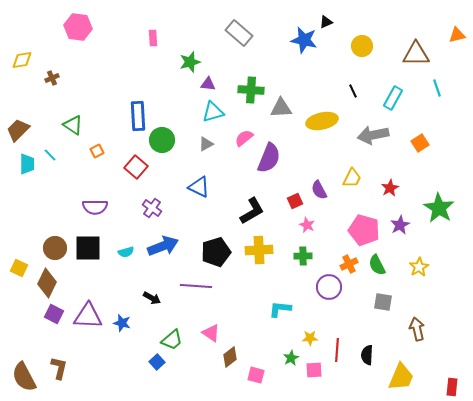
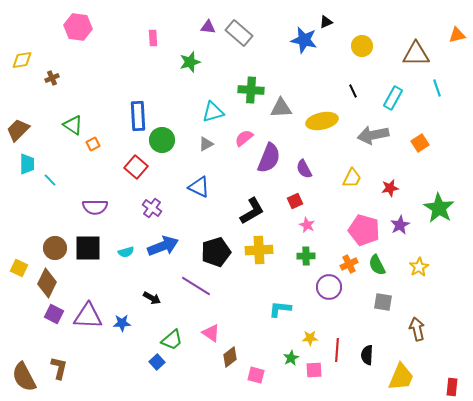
purple triangle at (208, 84): moved 57 px up
orange square at (97, 151): moved 4 px left, 7 px up
cyan line at (50, 155): moved 25 px down
red star at (390, 188): rotated 18 degrees clockwise
purple semicircle at (319, 190): moved 15 px left, 21 px up
green cross at (303, 256): moved 3 px right
purple line at (196, 286): rotated 28 degrees clockwise
blue star at (122, 323): rotated 18 degrees counterclockwise
